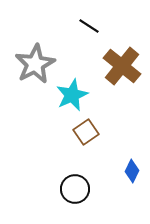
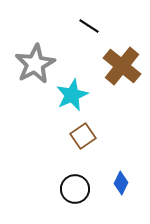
brown square: moved 3 px left, 4 px down
blue diamond: moved 11 px left, 12 px down
